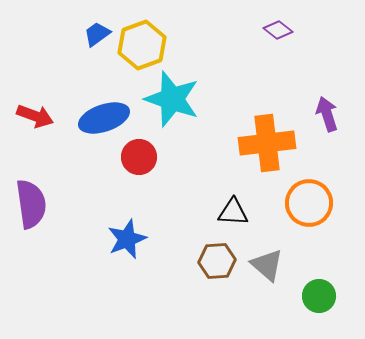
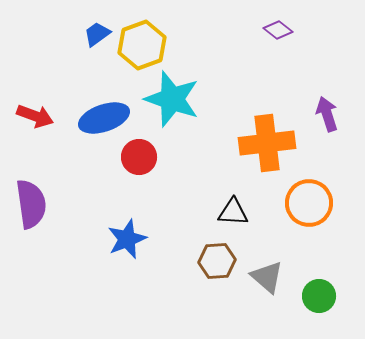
gray triangle: moved 12 px down
